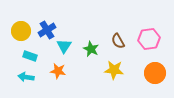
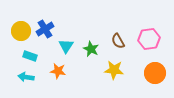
blue cross: moved 2 px left, 1 px up
cyan triangle: moved 2 px right
